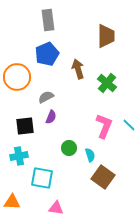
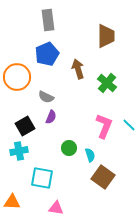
gray semicircle: rotated 126 degrees counterclockwise
black square: rotated 24 degrees counterclockwise
cyan cross: moved 5 px up
